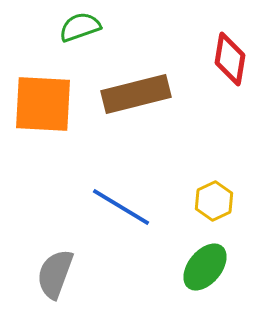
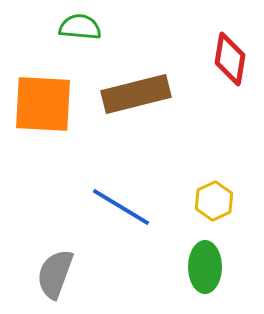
green semicircle: rotated 24 degrees clockwise
green ellipse: rotated 39 degrees counterclockwise
